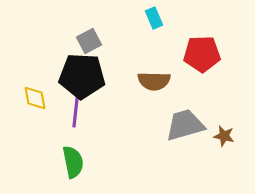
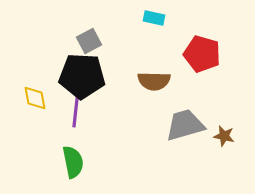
cyan rectangle: rotated 55 degrees counterclockwise
red pentagon: rotated 18 degrees clockwise
